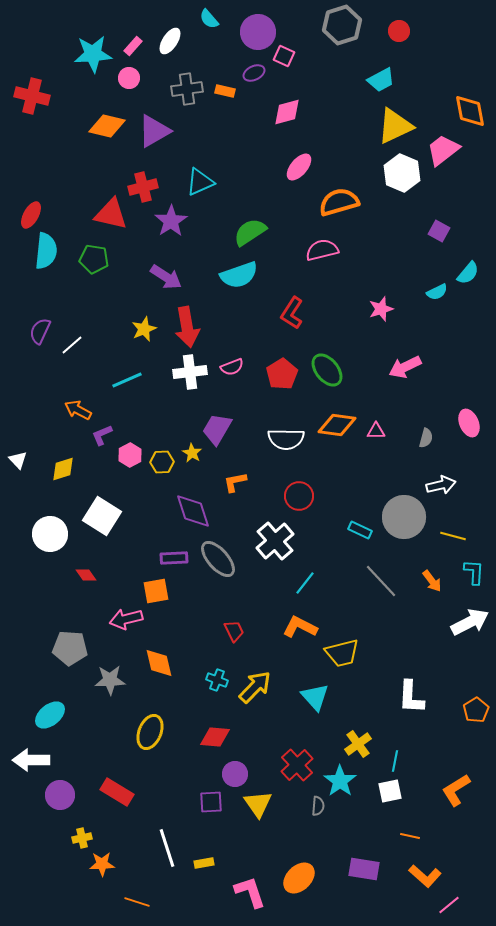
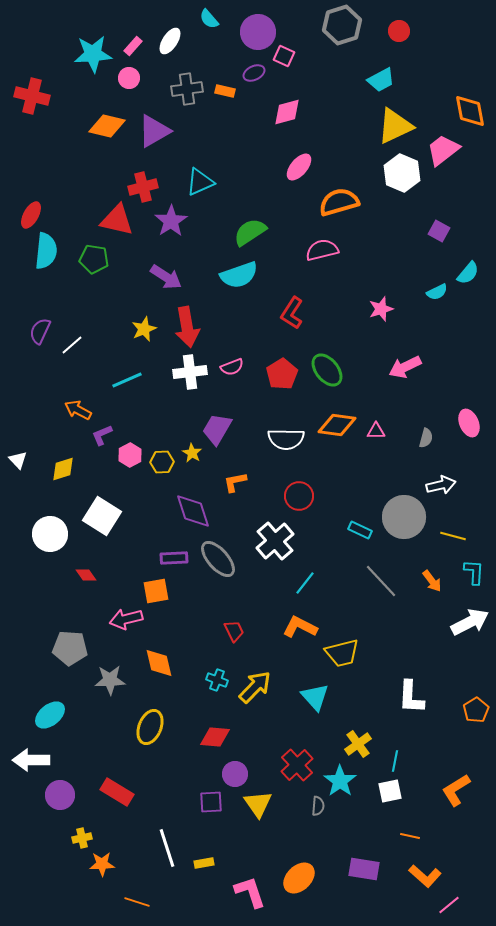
red triangle at (111, 214): moved 6 px right, 6 px down
yellow ellipse at (150, 732): moved 5 px up
